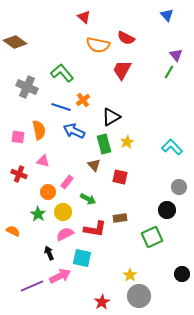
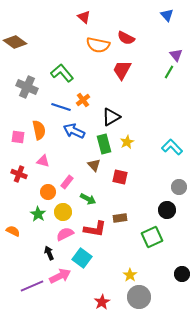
cyan square at (82, 258): rotated 24 degrees clockwise
gray circle at (139, 296): moved 1 px down
